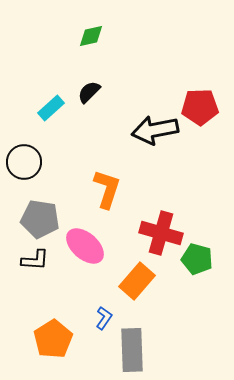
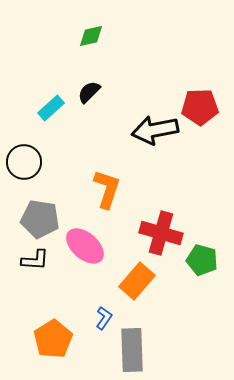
green pentagon: moved 5 px right, 1 px down
